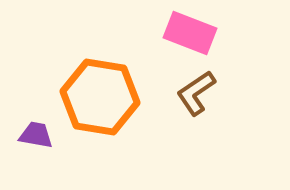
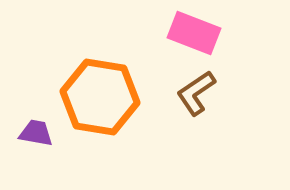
pink rectangle: moved 4 px right
purple trapezoid: moved 2 px up
